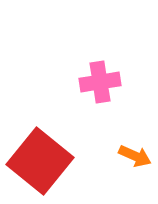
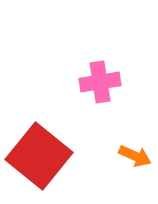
red square: moved 1 px left, 5 px up
